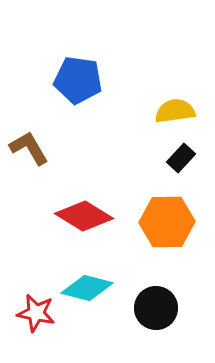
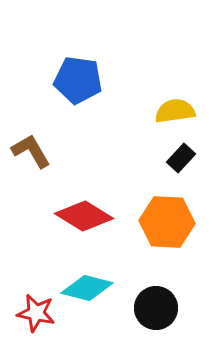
brown L-shape: moved 2 px right, 3 px down
orange hexagon: rotated 4 degrees clockwise
